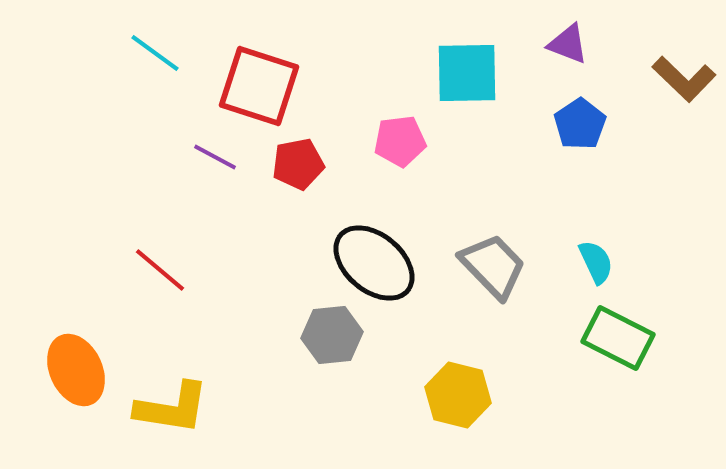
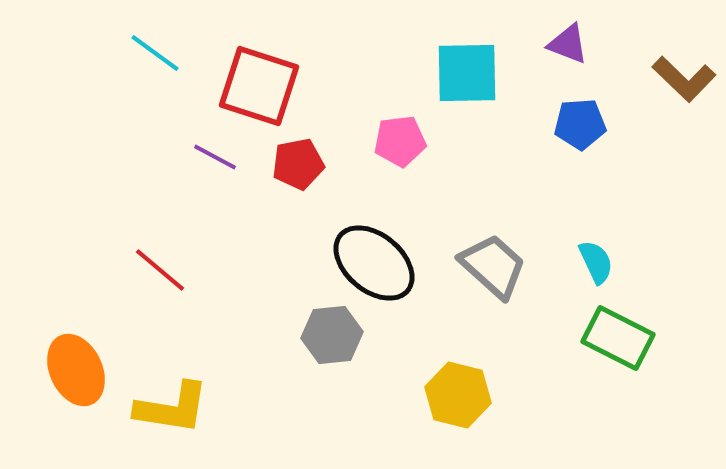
blue pentagon: rotated 30 degrees clockwise
gray trapezoid: rotated 4 degrees counterclockwise
